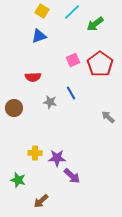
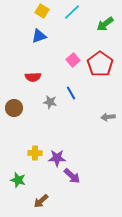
green arrow: moved 10 px right
pink square: rotated 16 degrees counterclockwise
gray arrow: rotated 48 degrees counterclockwise
